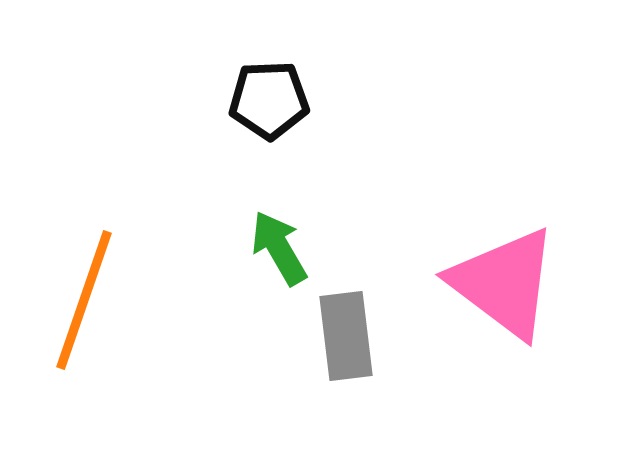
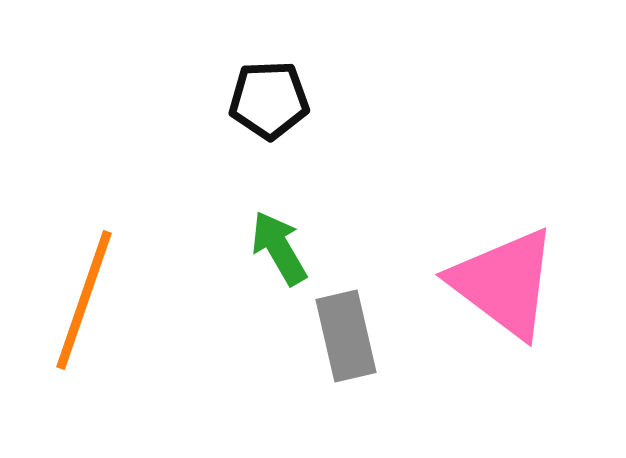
gray rectangle: rotated 6 degrees counterclockwise
